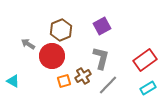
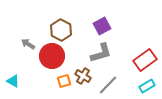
brown hexagon: rotated 10 degrees counterclockwise
gray L-shape: moved 5 px up; rotated 60 degrees clockwise
brown cross: rotated 28 degrees counterclockwise
cyan rectangle: moved 1 px left, 2 px up
